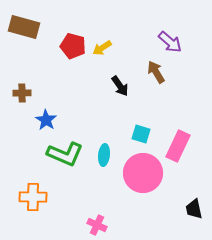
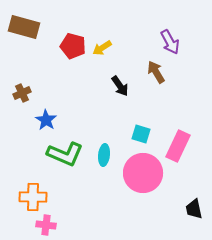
purple arrow: rotated 20 degrees clockwise
brown cross: rotated 24 degrees counterclockwise
pink cross: moved 51 px left; rotated 18 degrees counterclockwise
